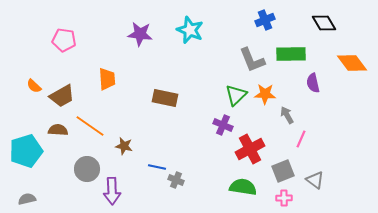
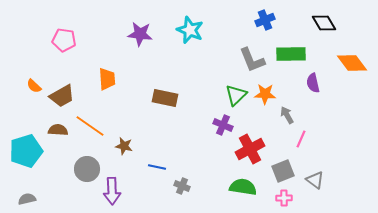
gray cross: moved 6 px right, 6 px down
